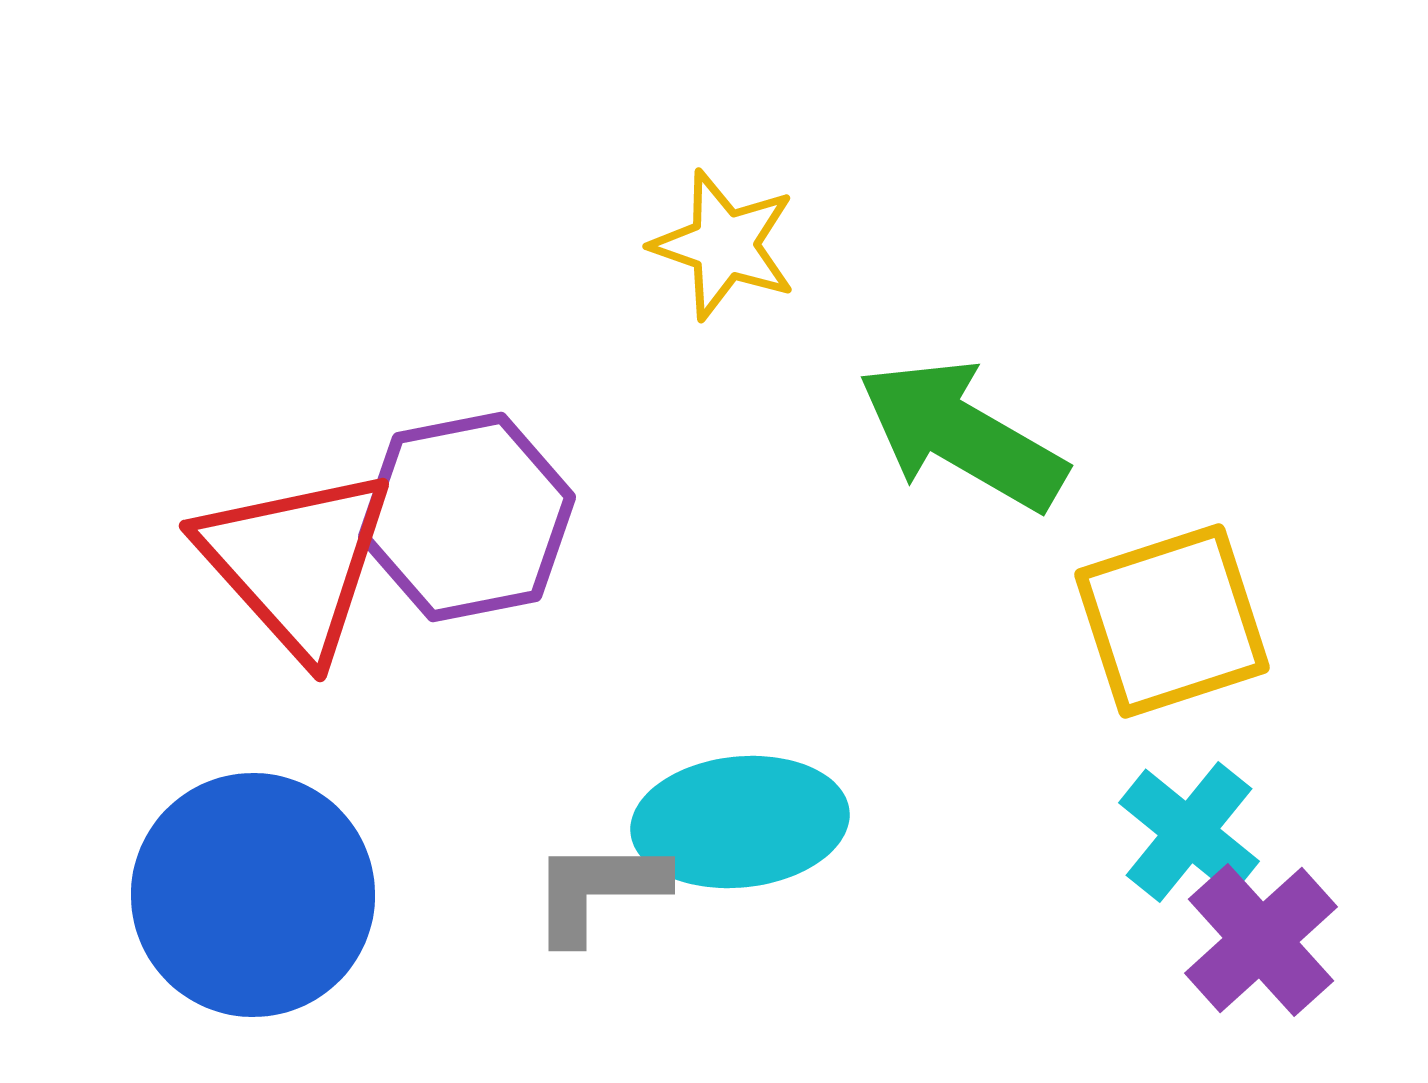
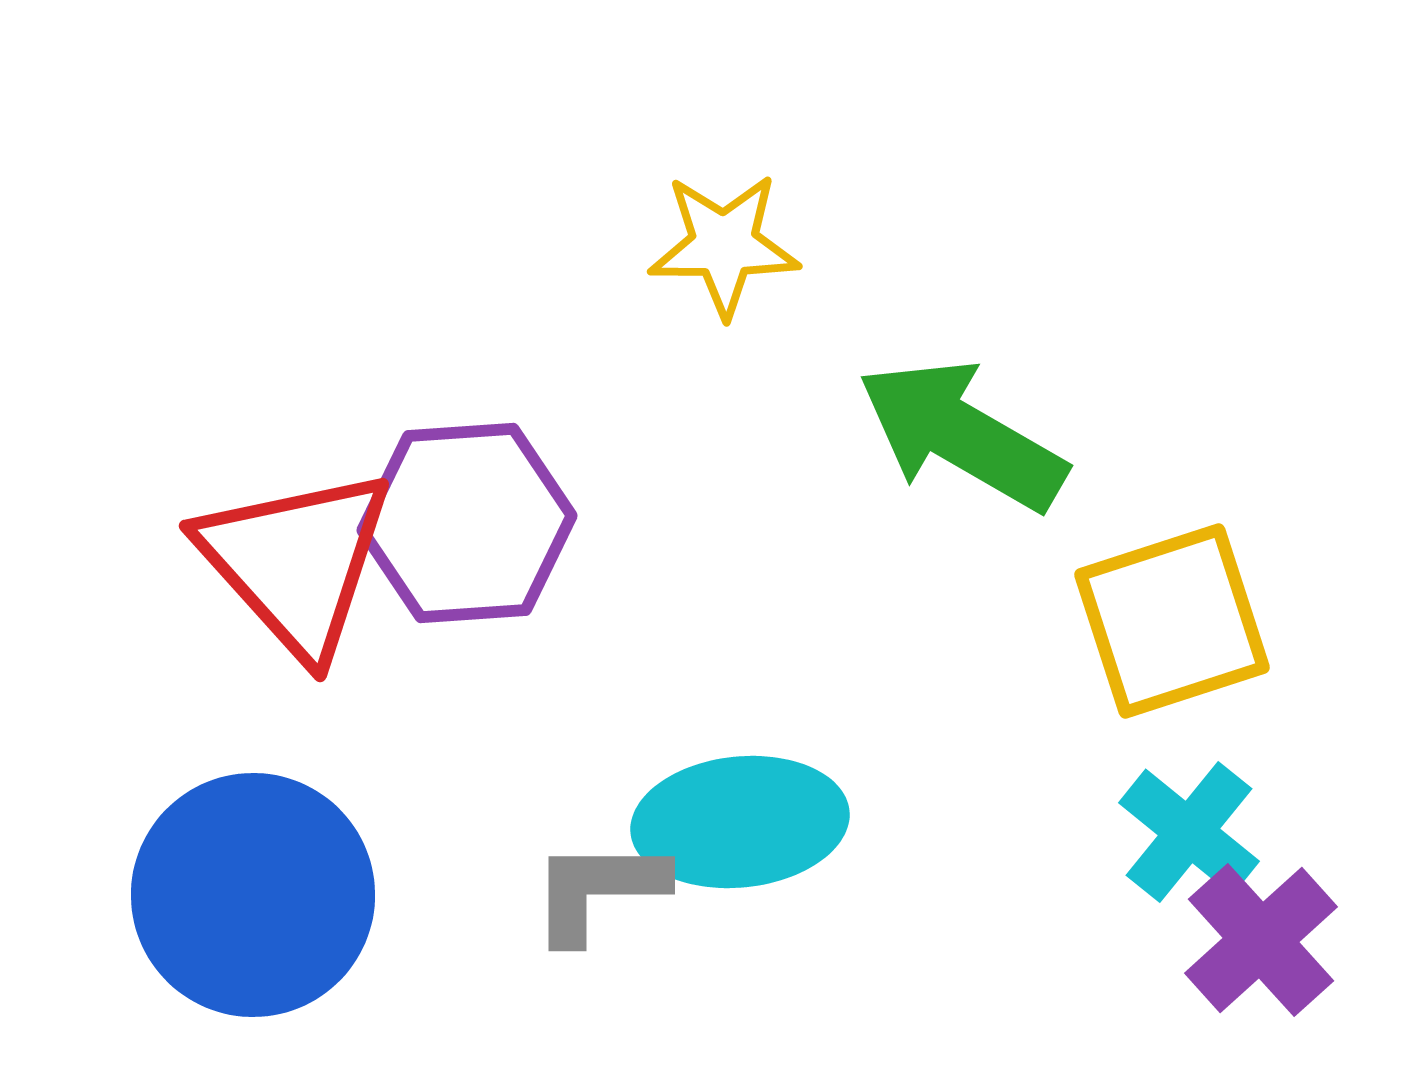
yellow star: rotated 19 degrees counterclockwise
purple hexagon: moved 6 px down; rotated 7 degrees clockwise
